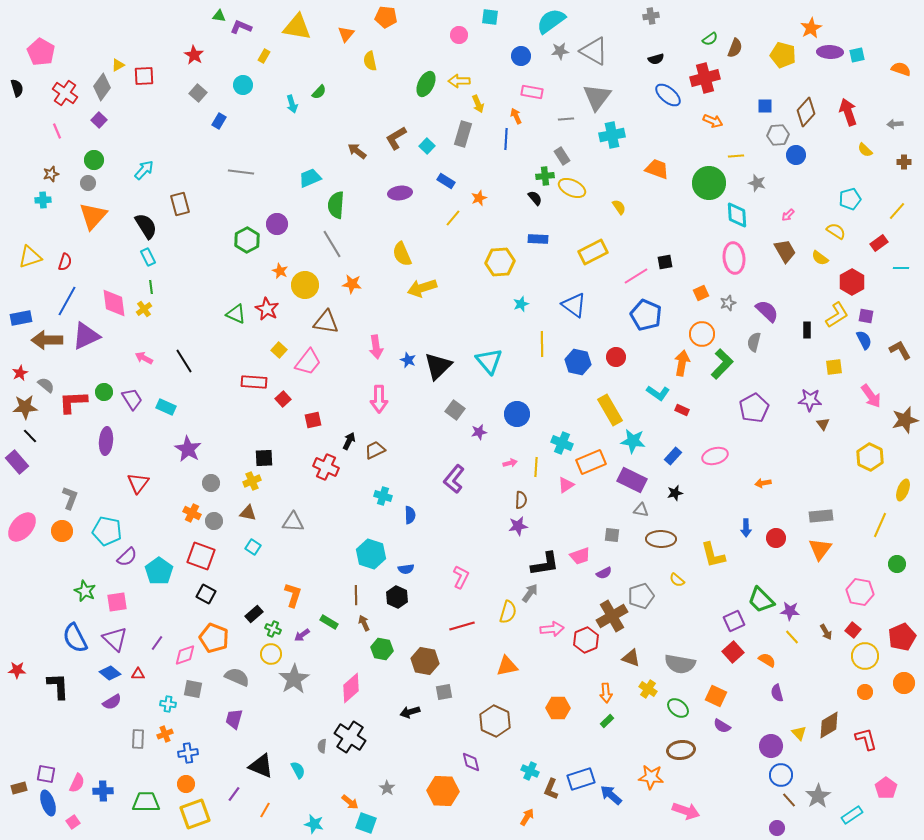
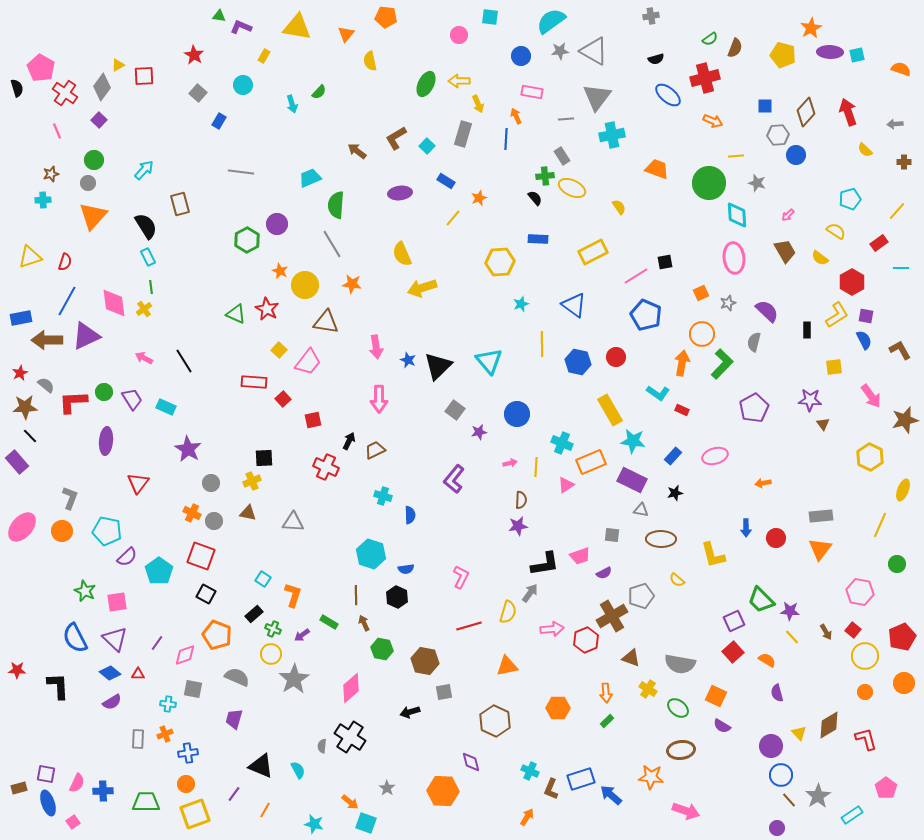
pink pentagon at (41, 52): moved 16 px down
cyan square at (253, 547): moved 10 px right, 32 px down
red line at (462, 626): moved 7 px right
orange pentagon at (214, 638): moved 3 px right, 3 px up
